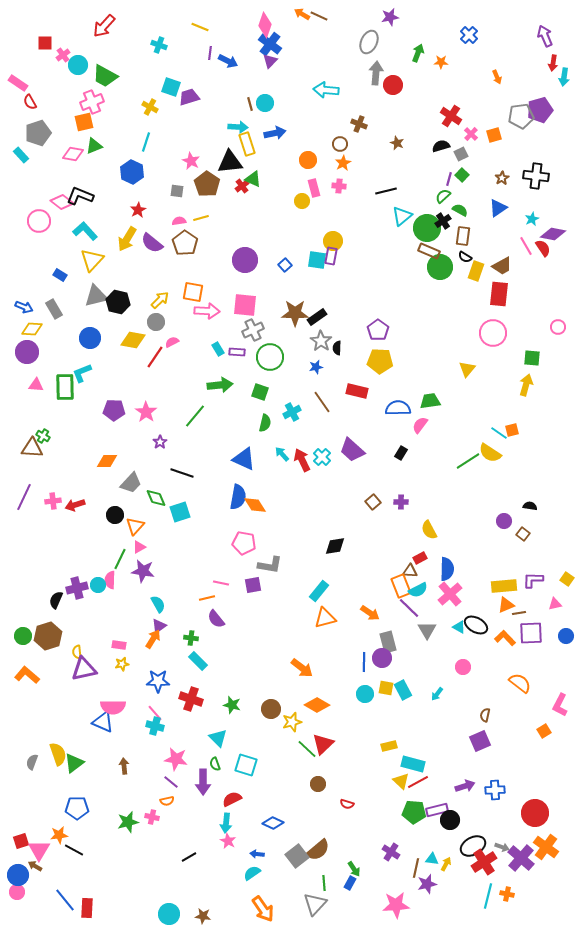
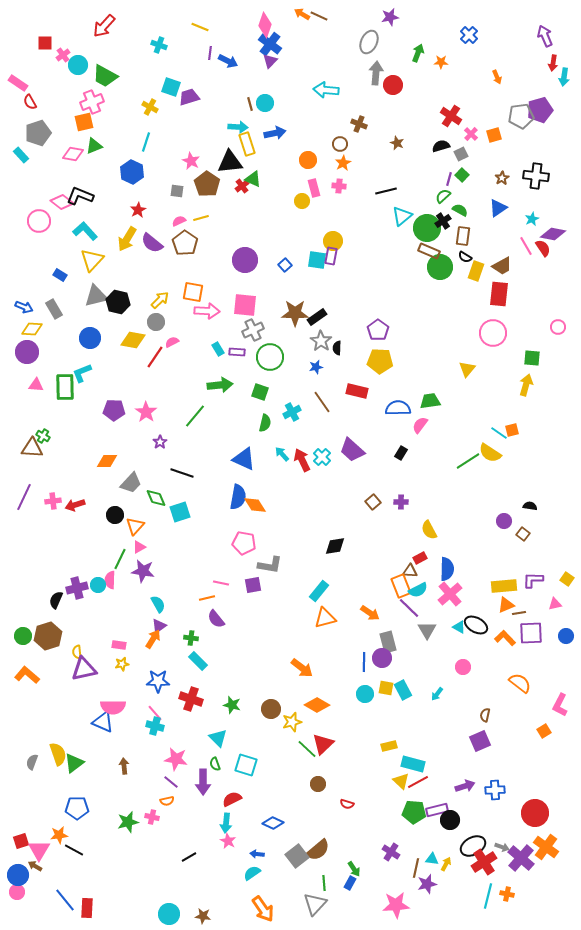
pink semicircle at (179, 221): rotated 16 degrees counterclockwise
